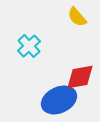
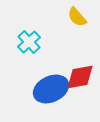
cyan cross: moved 4 px up
blue ellipse: moved 8 px left, 11 px up
